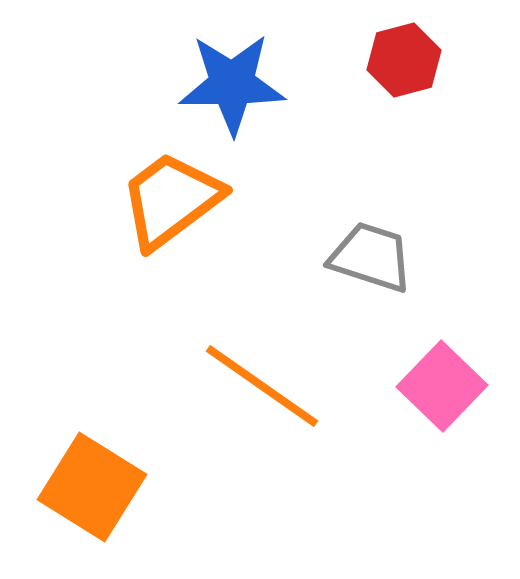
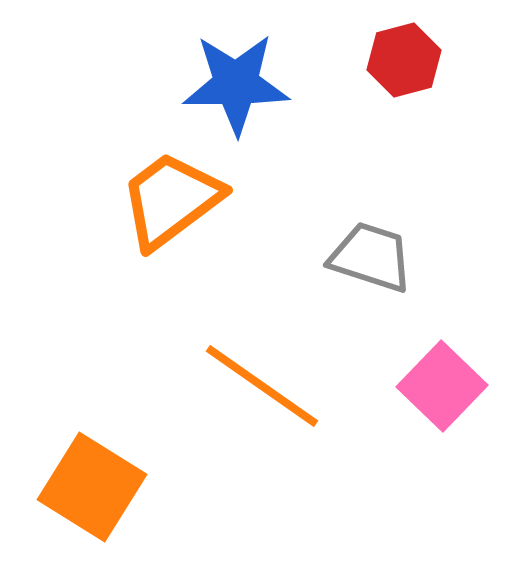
blue star: moved 4 px right
